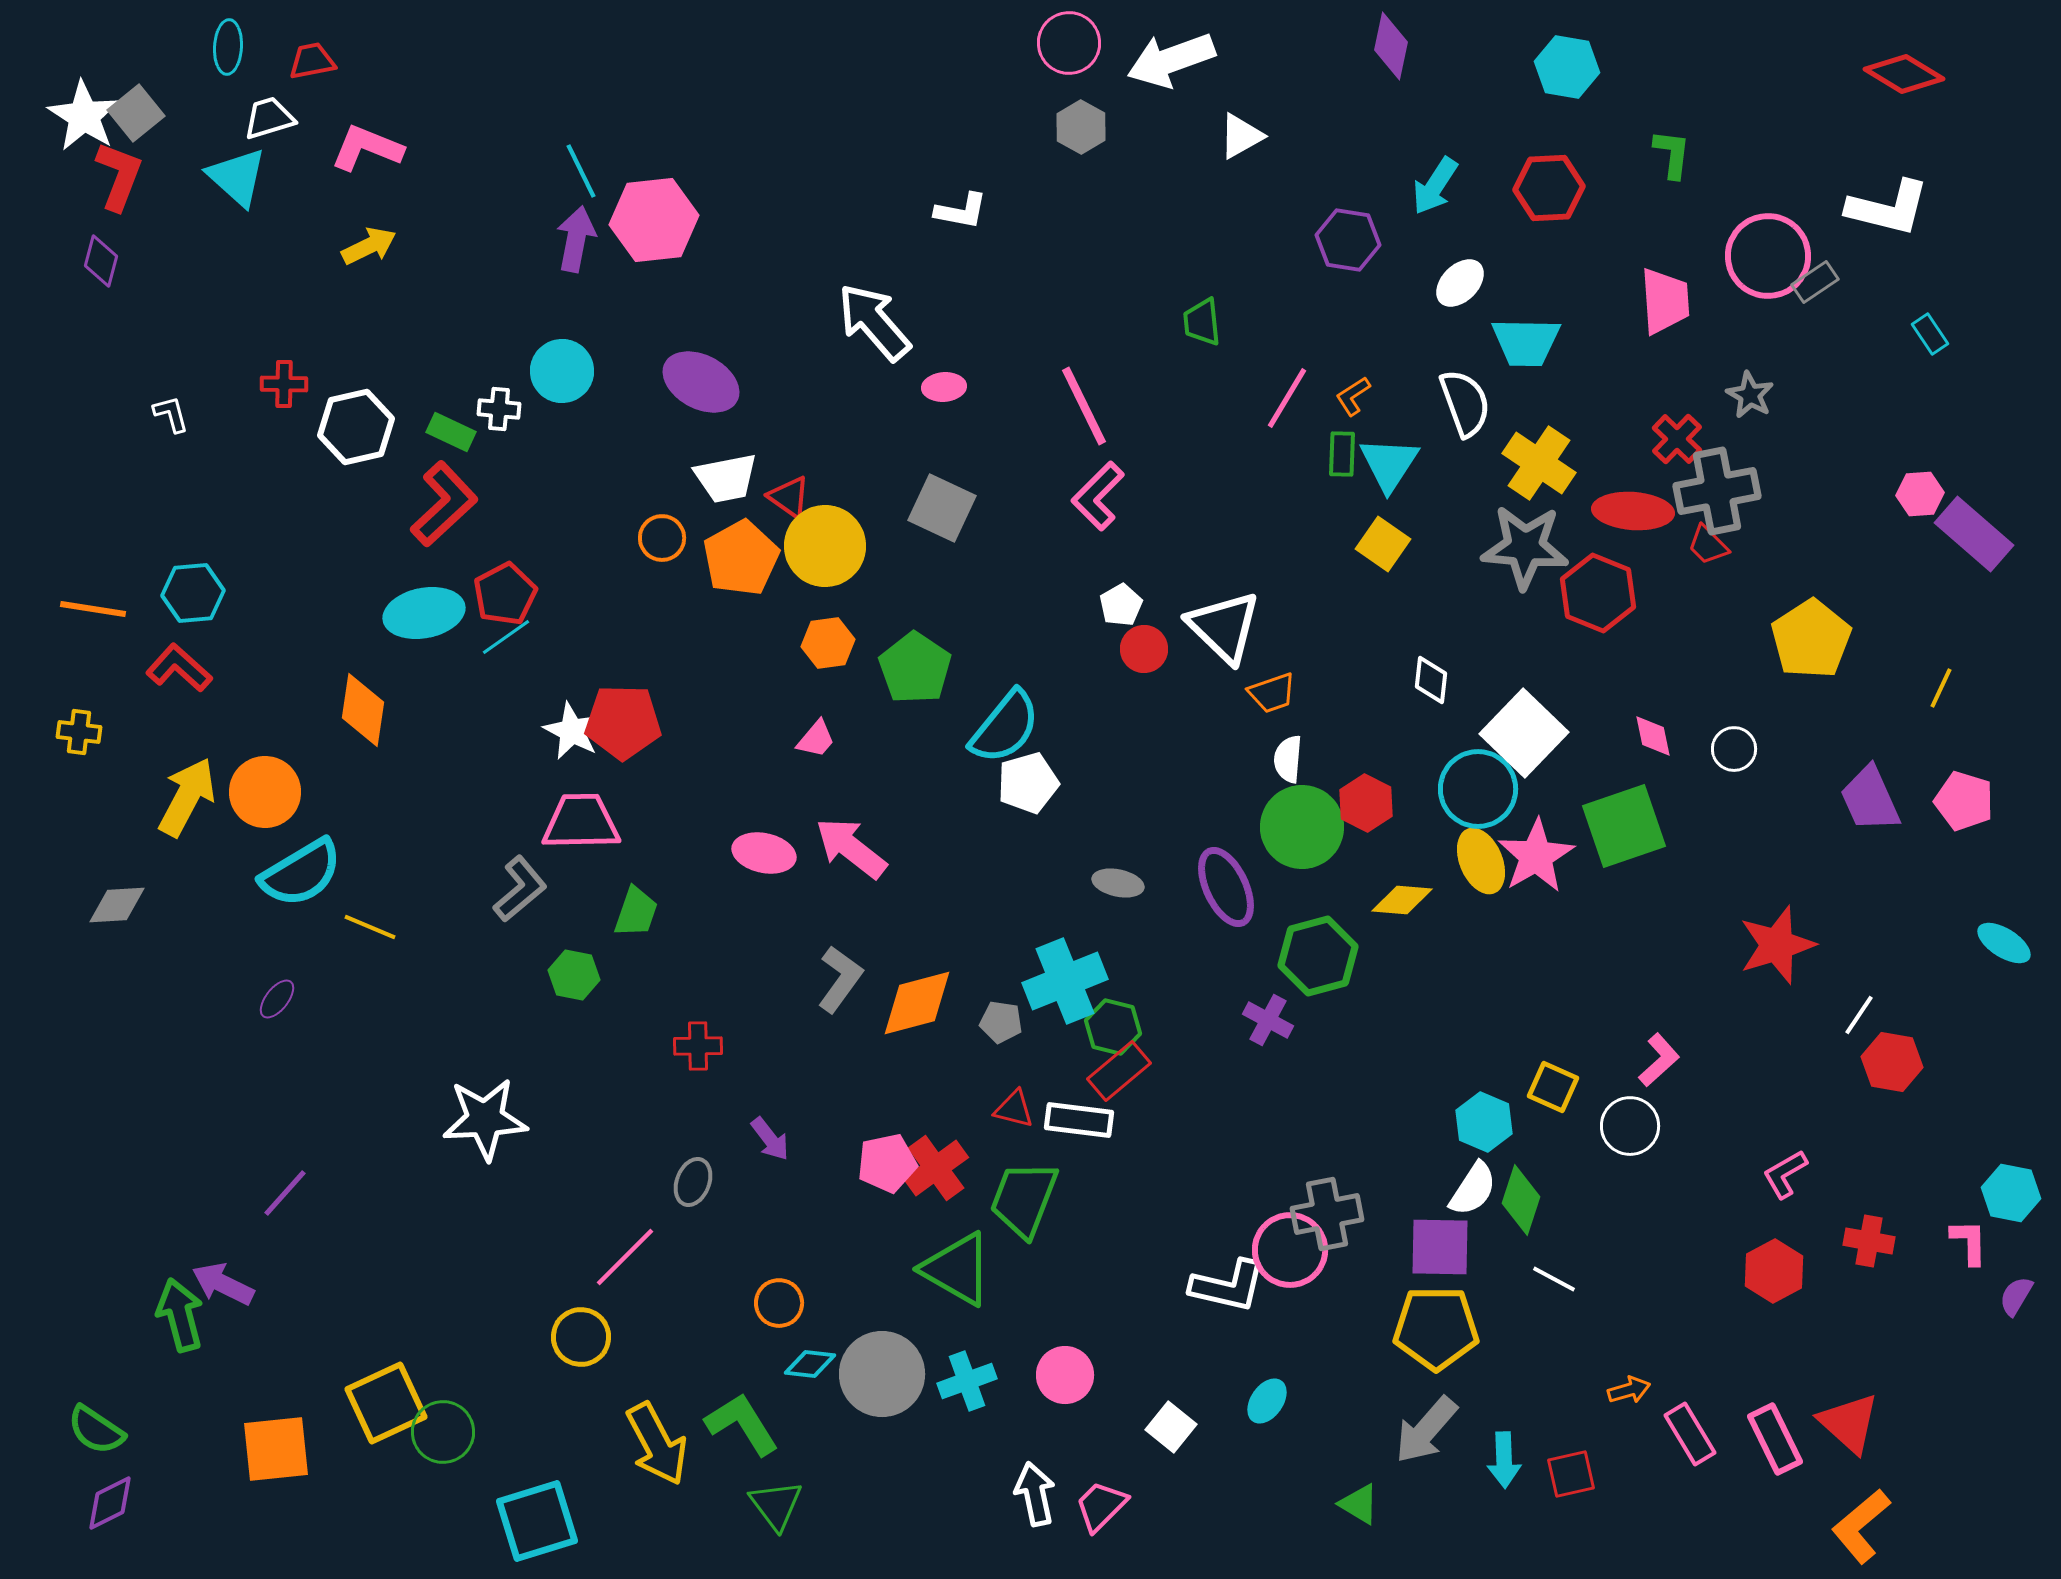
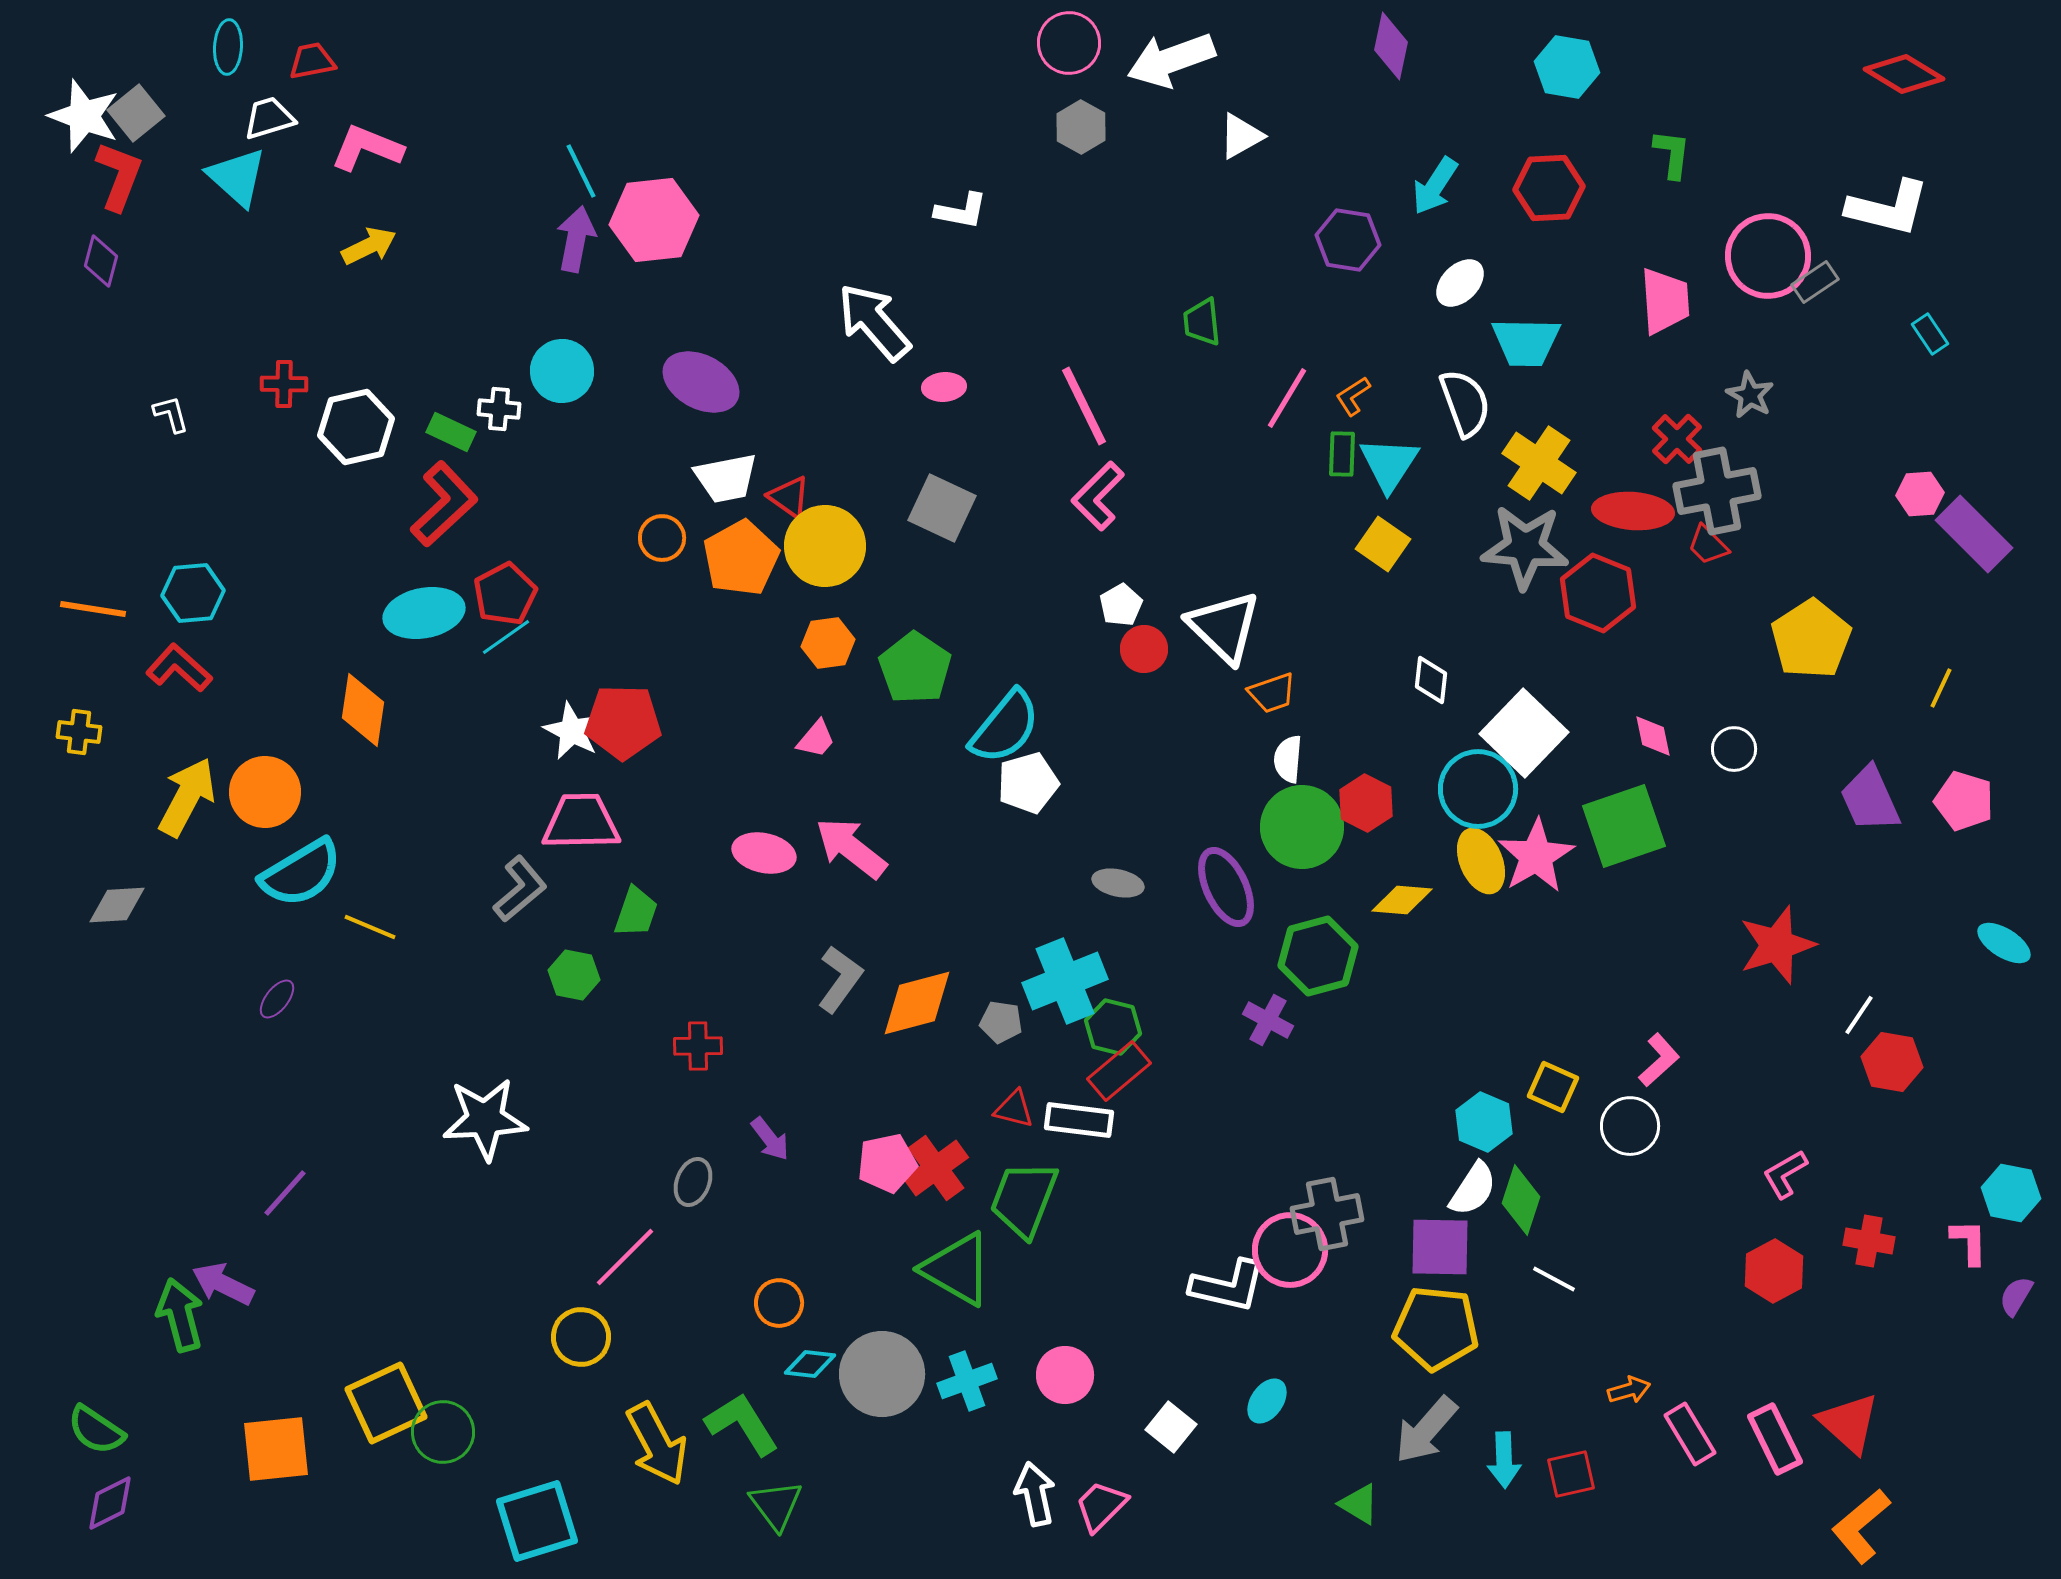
white star at (84, 116): rotated 12 degrees counterclockwise
purple rectangle at (1974, 534): rotated 4 degrees clockwise
yellow pentagon at (1436, 1328): rotated 6 degrees clockwise
